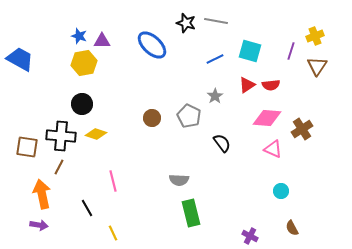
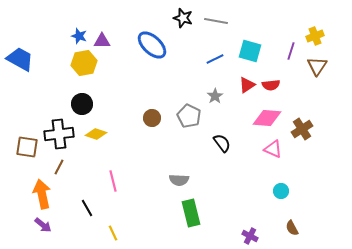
black star: moved 3 px left, 5 px up
black cross: moved 2 px left, 2 px up; rotated 12 degrees counterclockwise
purple arrow: moved 4 px right; rotated 30 degrees clockwise
